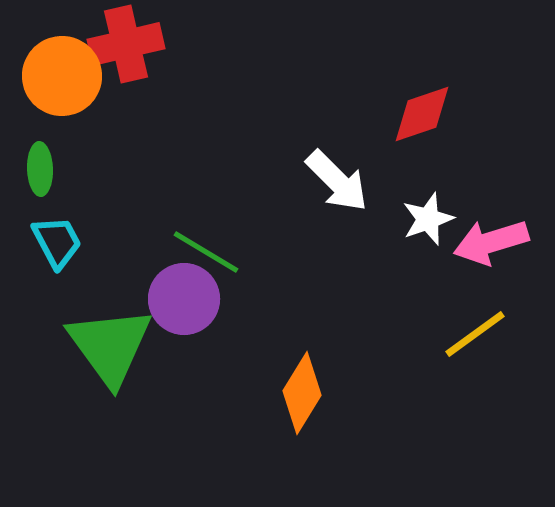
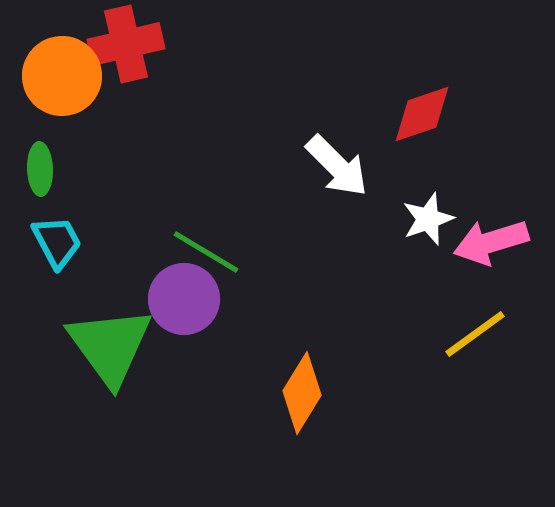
white arrow: moved 15 px up
